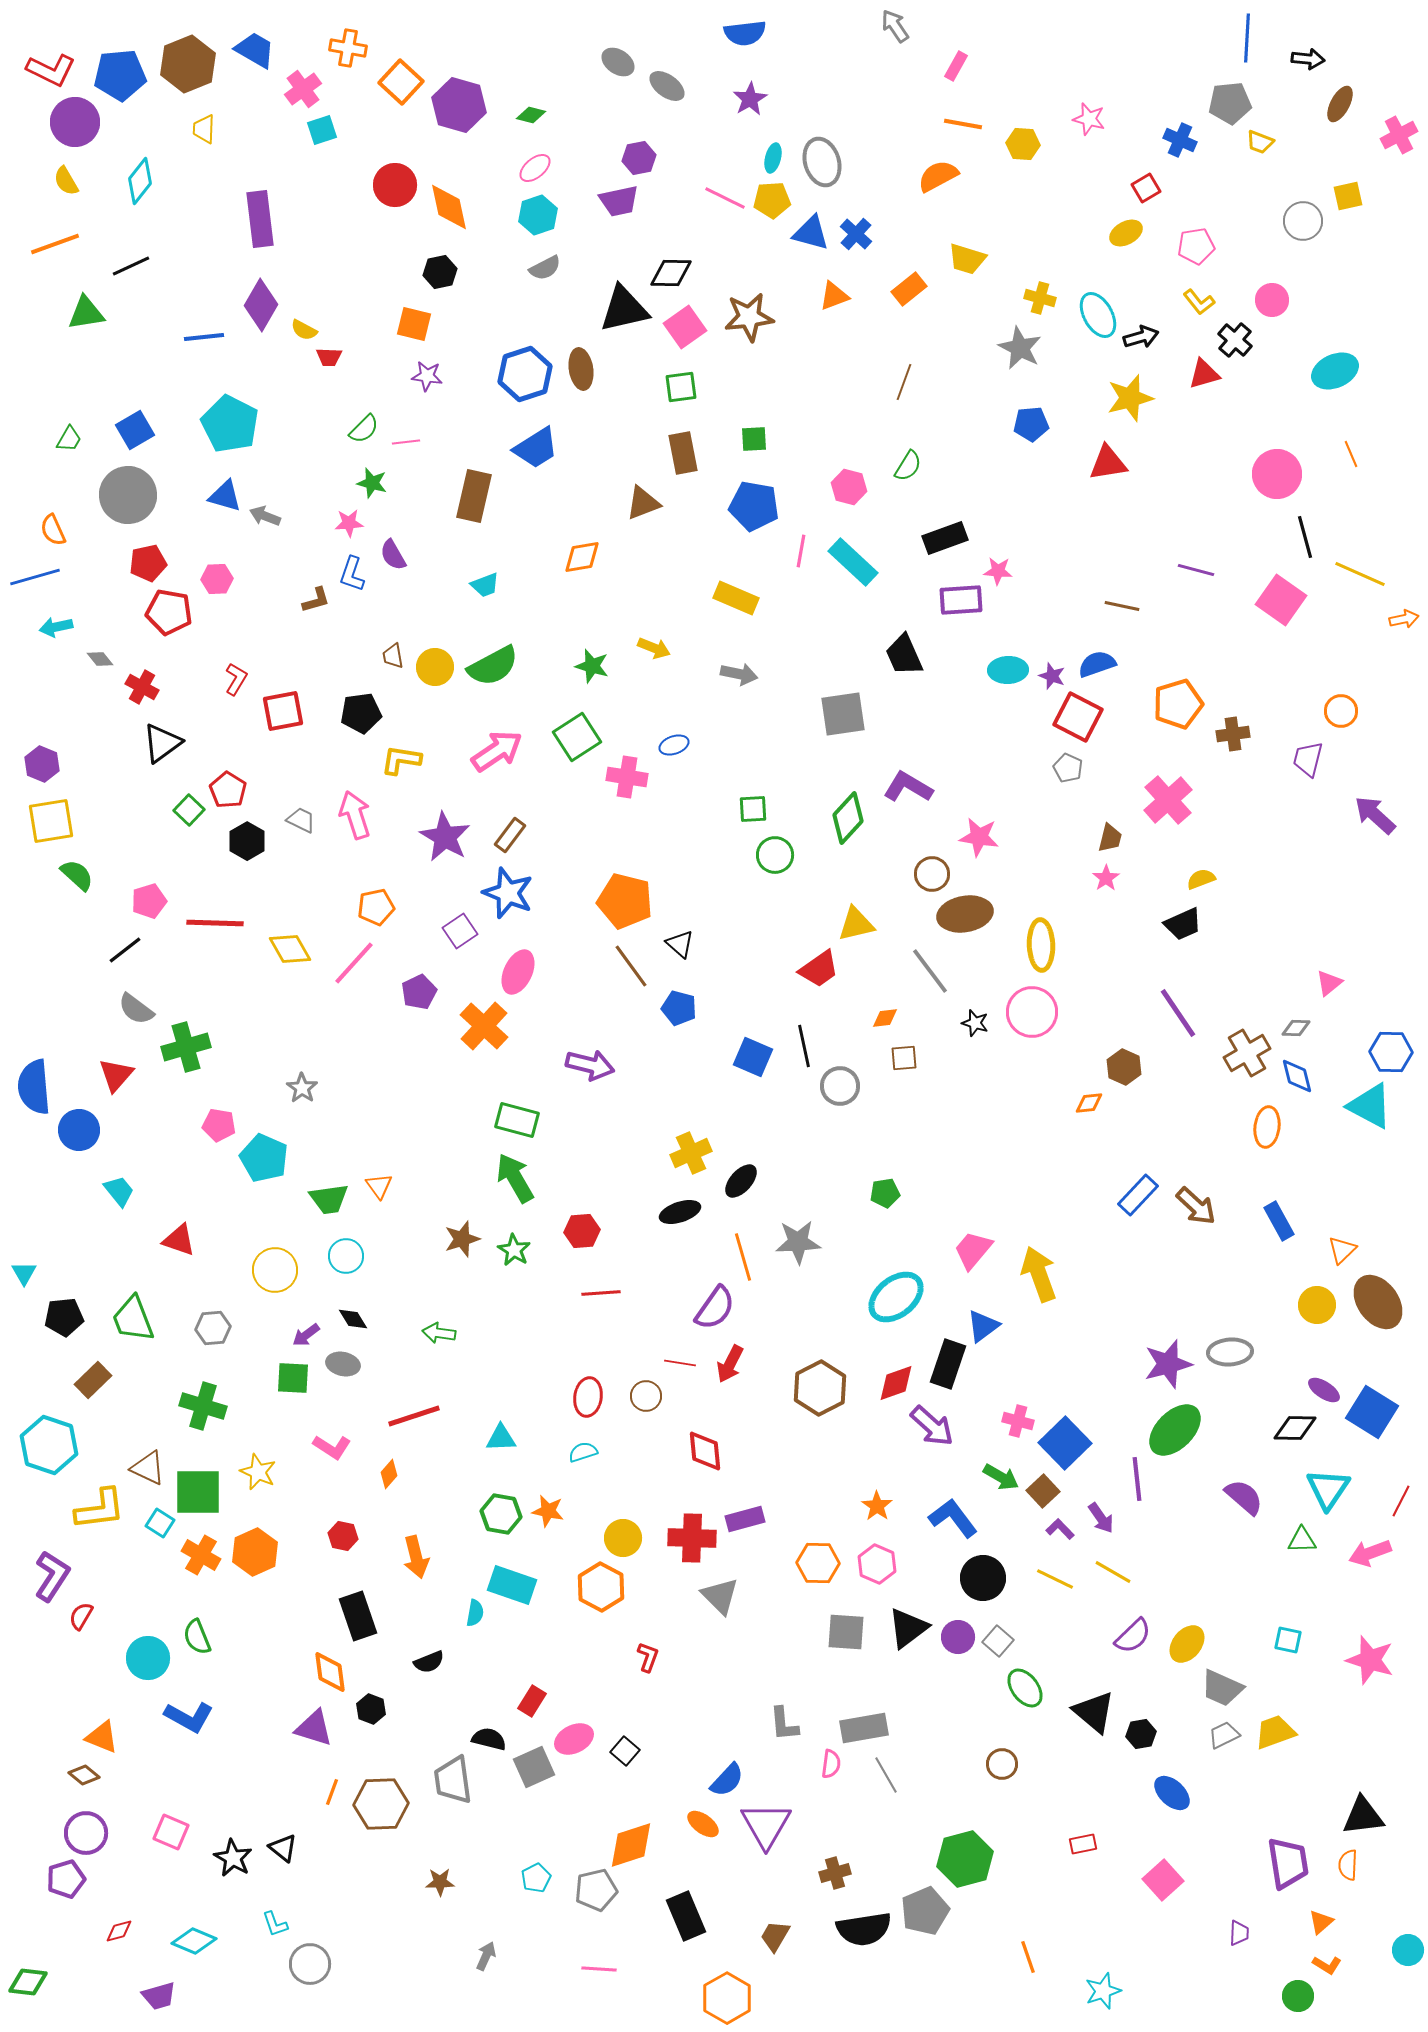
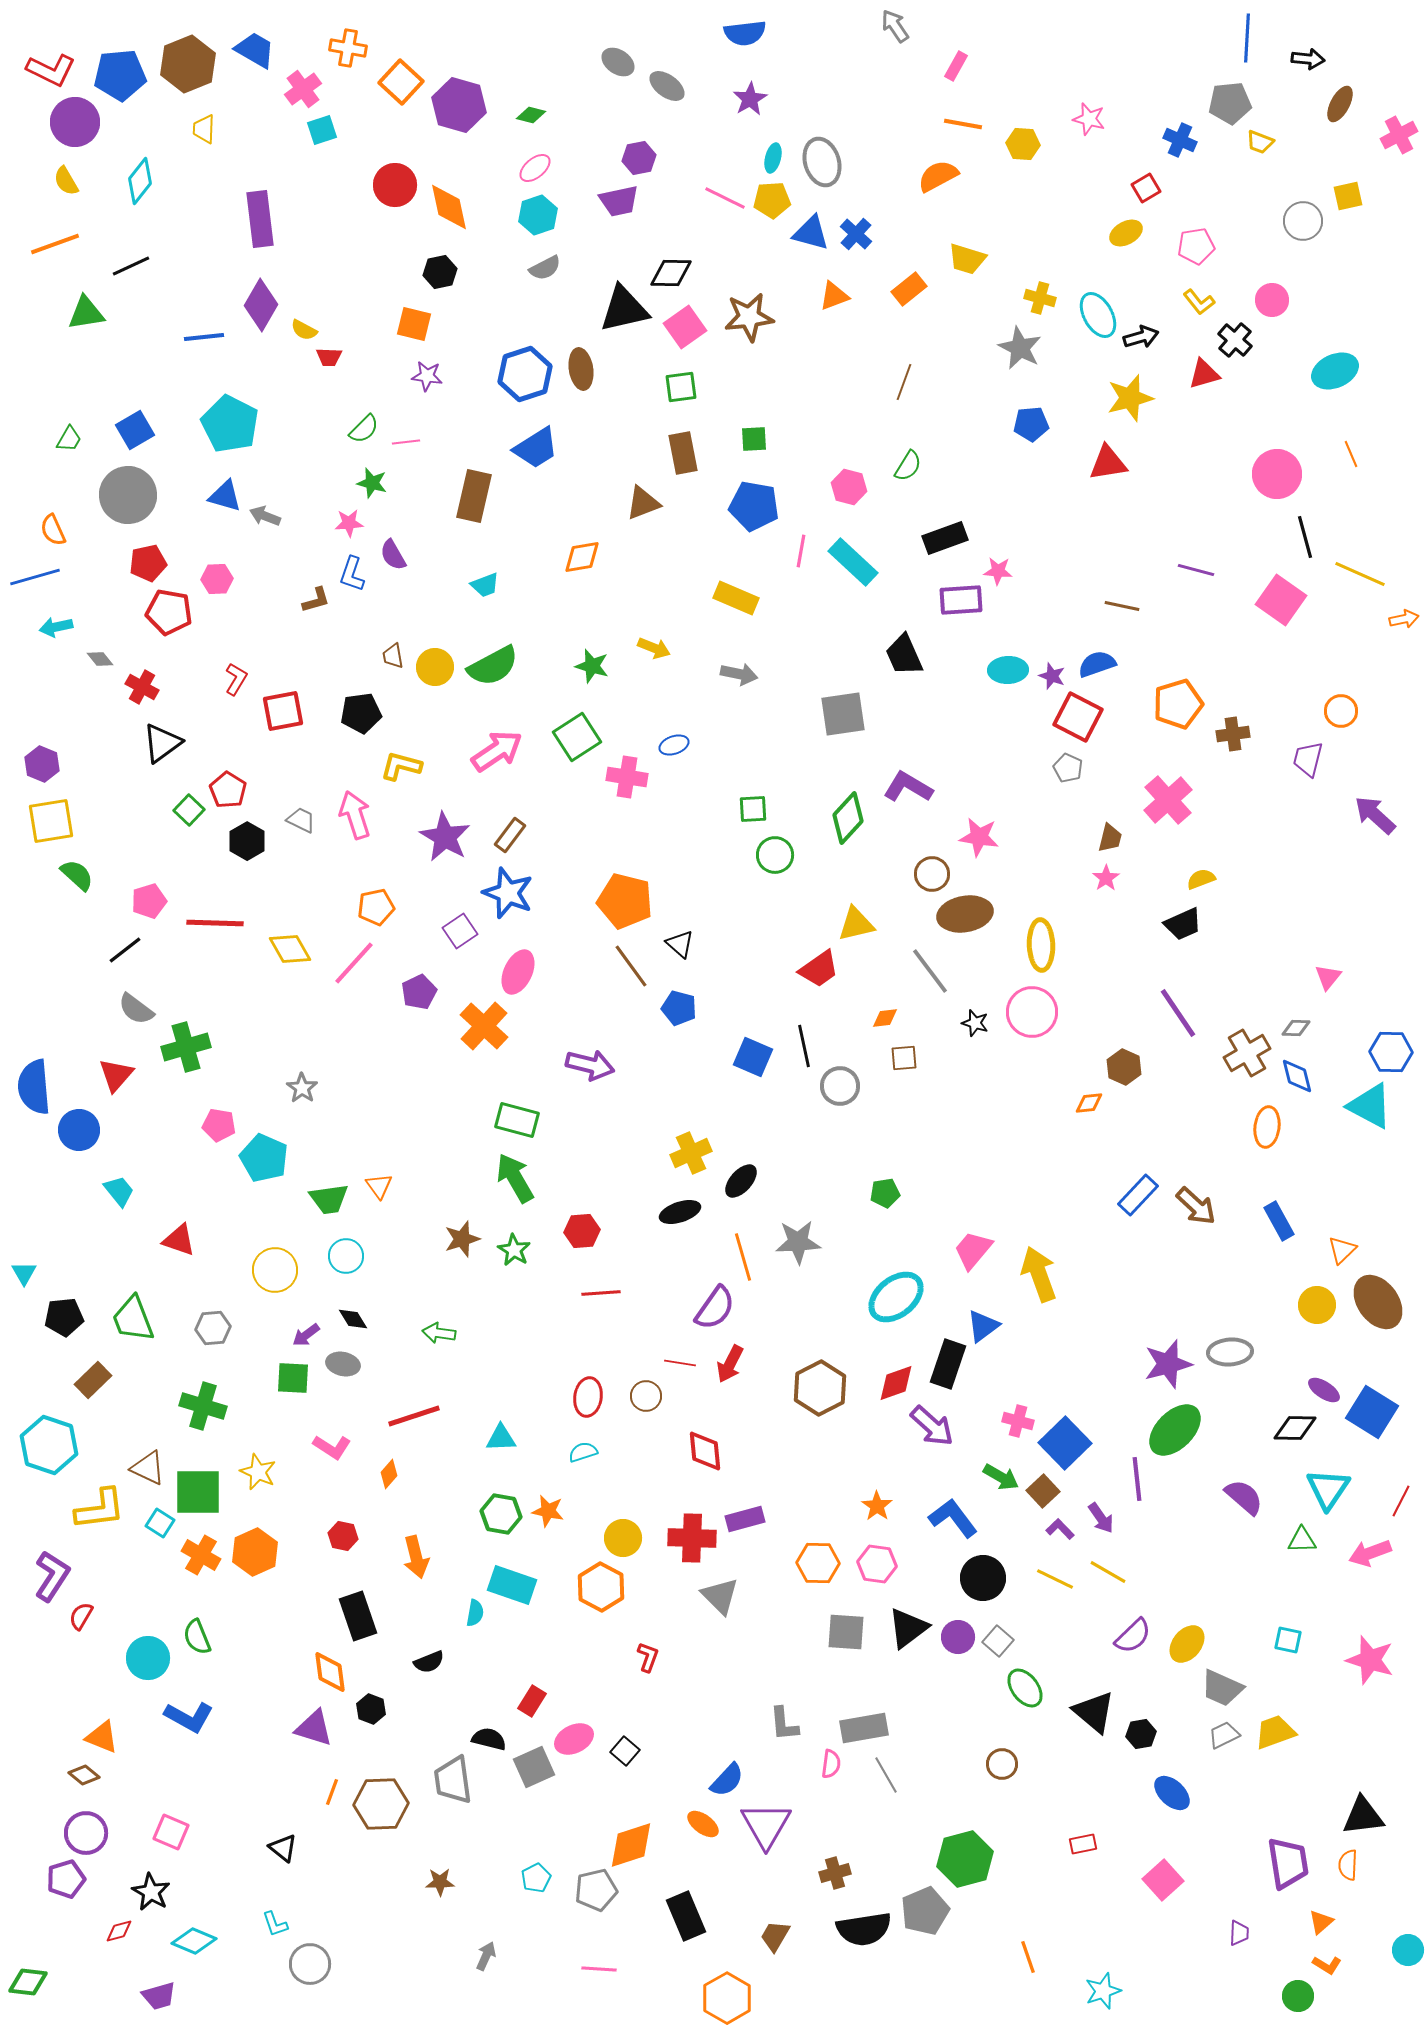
yellow L-shape at (401, 760): moved 6 px down; rotated 6 degrees clockwise
pink triangle at (1329, 983): moved 1 px left, 6 px up; rotated 12 degrees counterclockwise
pink hexagon at (877, 1564): rotated 15 degrees counterclockwise
yellow line at (1113, 1572): moved 5 px left
black star at (233, 1858): moved 82 px left, 34 px down
